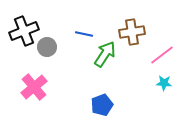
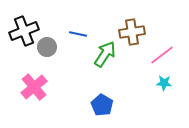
blue line: moved 6 px left
blue pentagon: rotated 20 degrees counterclockwise
